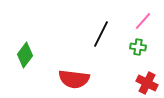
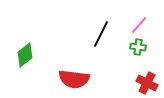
pink line: moved 4 px left, 4 px down
green diamond: rotated 15 degrees clockwise
